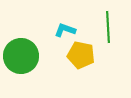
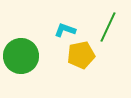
green line: rotated 28 degrees clockwise
yellow pentagon: rotated 24 degrees counterclockwise
